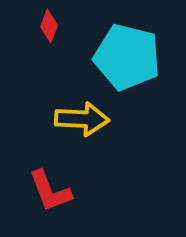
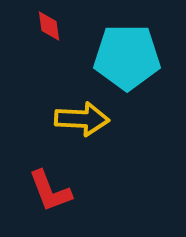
red diamond: rotated 28 degrees counterclockwise
cyan pentagon: rotated 14 degrees counterclockwise
